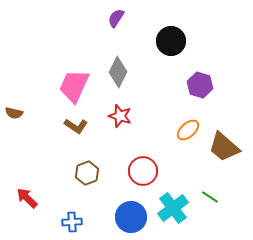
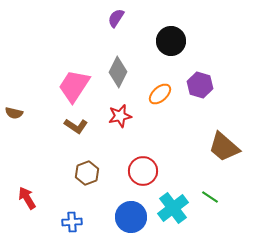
pink trapezoid: rotated 9 degrees clockwise
red star: rotated 30 degrees counterclockwise
orange ellipse: moved 28 px left, 36 px up
red arrow: rotated 15 degrees clockwise
